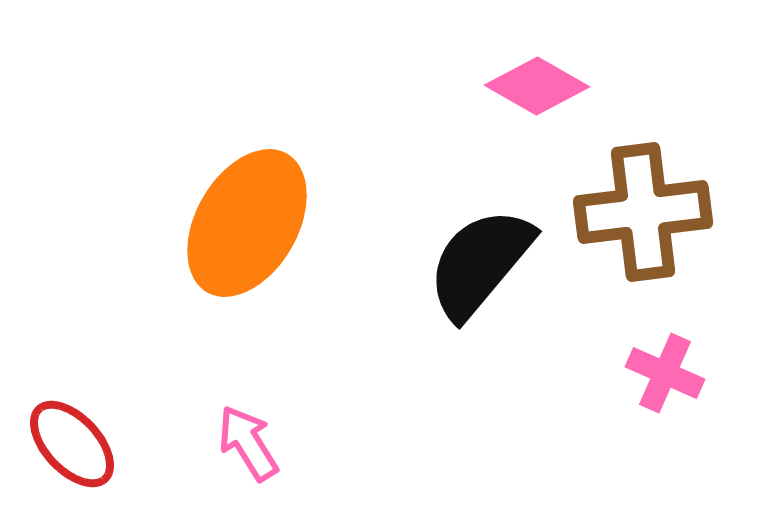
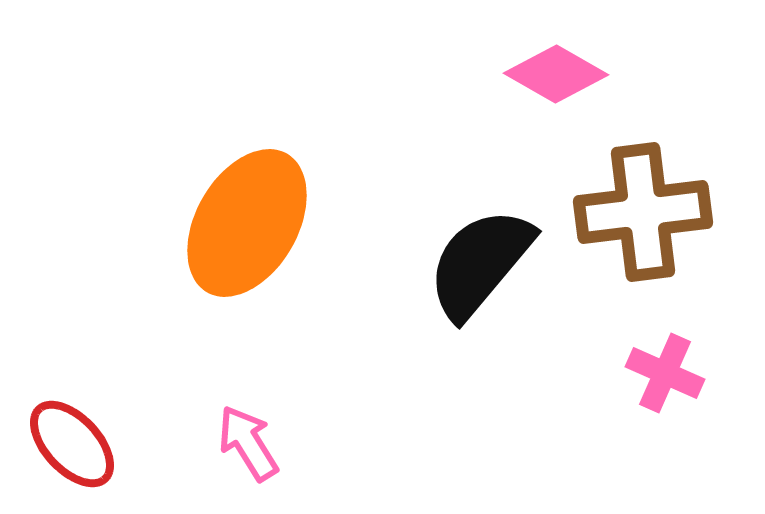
pink diamond: moved 19 px right, 12 px up
